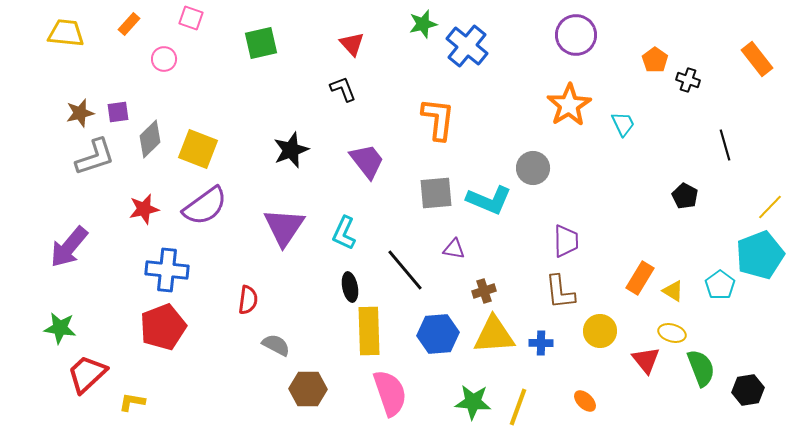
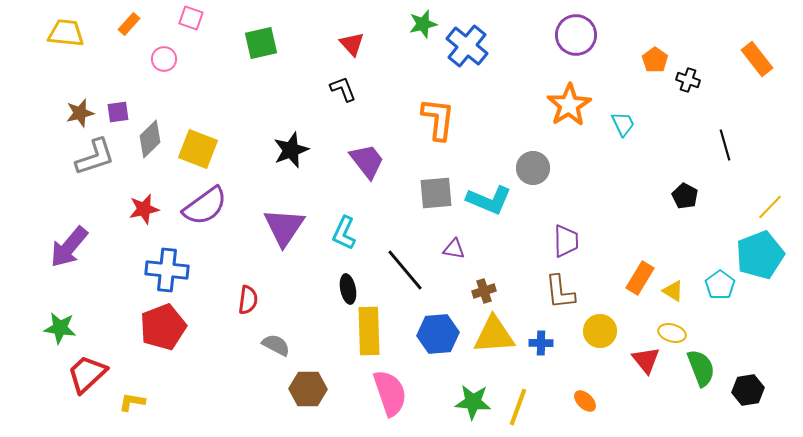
black ellipse at (350, 287): moved 2 px left, 2 px down
